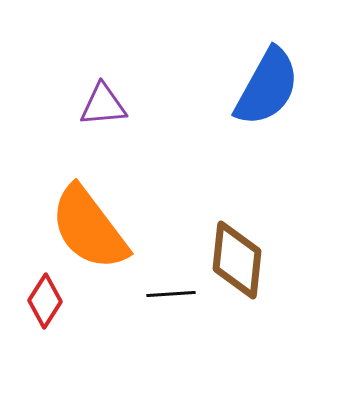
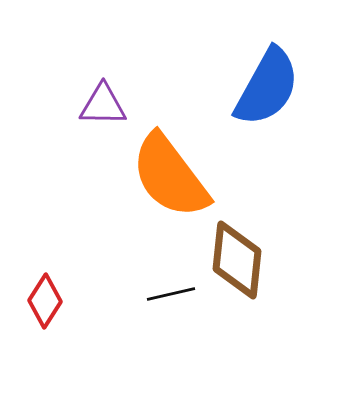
purple triangle: rotated 6 degrees clockwise
orange semicircle: moved 81 px right, 52 px up
black line: rotated 9 degrees counterclockwise
